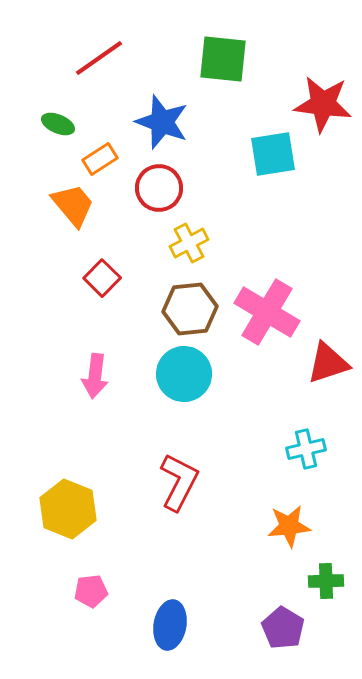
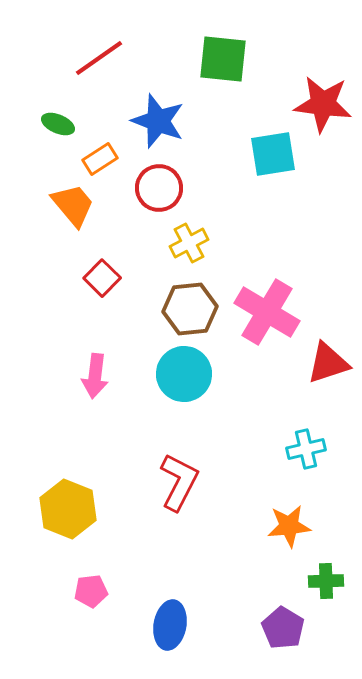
blue star: moved 4 px left, 1 px up
